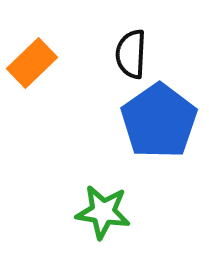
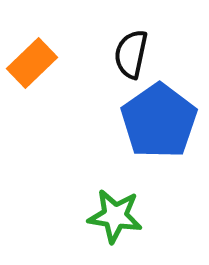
black semicircle: rotated 9 degrees clockwise
green star: moved 12 px right, 4 px down
